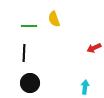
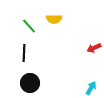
yellow semicircle: rotated 70 degrees counterclockwise
green line: rotated 49 degrees clockwise
cyan arrow: moved 6 px right, 1 px down; rotated 24 degrees clockwise
